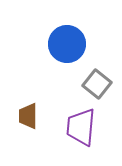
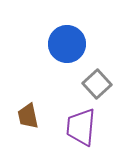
gray square: rotated 8 degrees clockwise
brown trapezoid: rotated 12 degrees counterclockwise
